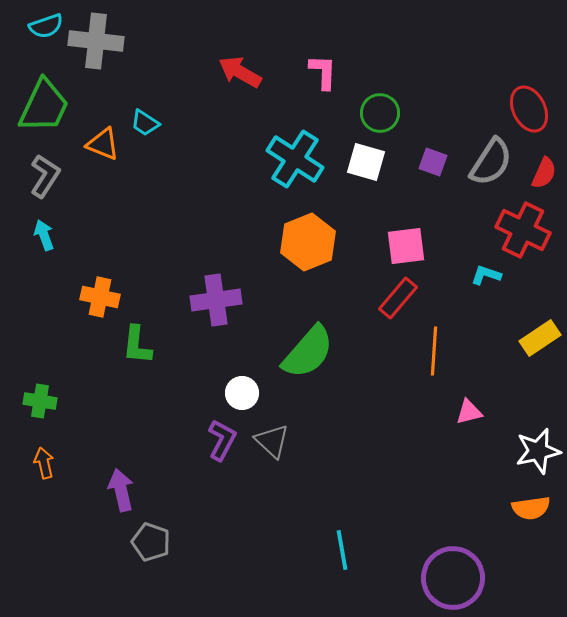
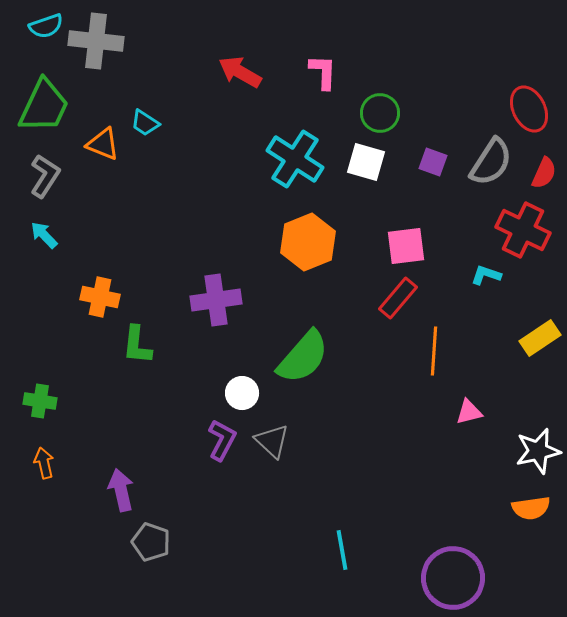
cyan arrow: rotated 24 degrees counterclockwise
green semicircle: moved 5 px left, 5 px down
